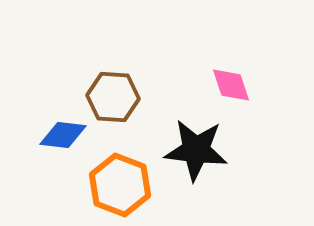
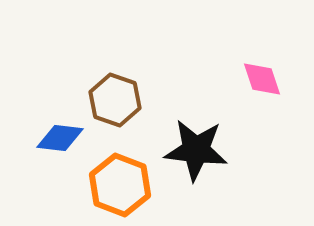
pink diamond: moved 31 px right, 6 px up
brown hexagon: moved 2 px right, 3 px down; rotated 15 degrees clockwise
blue diamond: moved 3 px left, 3 px down
